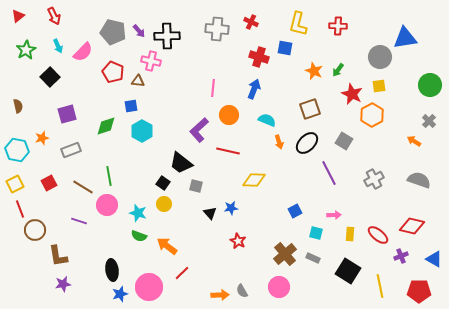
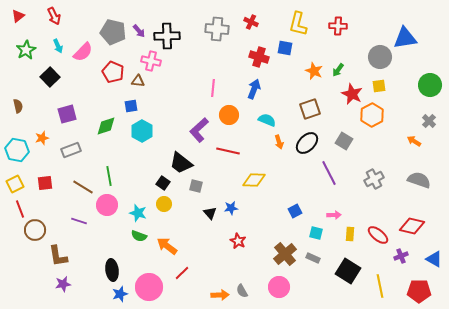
red square at (49, 183): moved 4 px left; rotated 21 degrees clockwise
